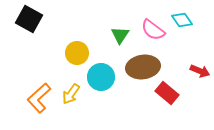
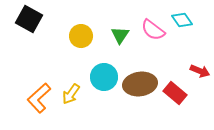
yellow circle: moved 4 px right, 17 px up
brown ellipse: moved 3 px left, 17 px down
cyan circle: moved 3 px right
red rectangle: moved 8 px right
